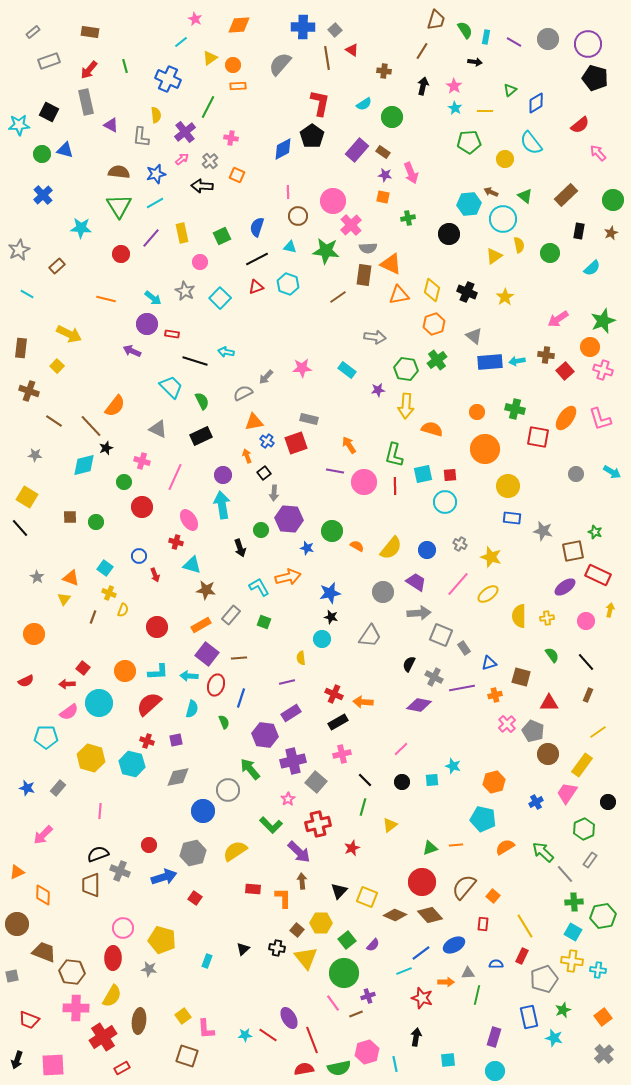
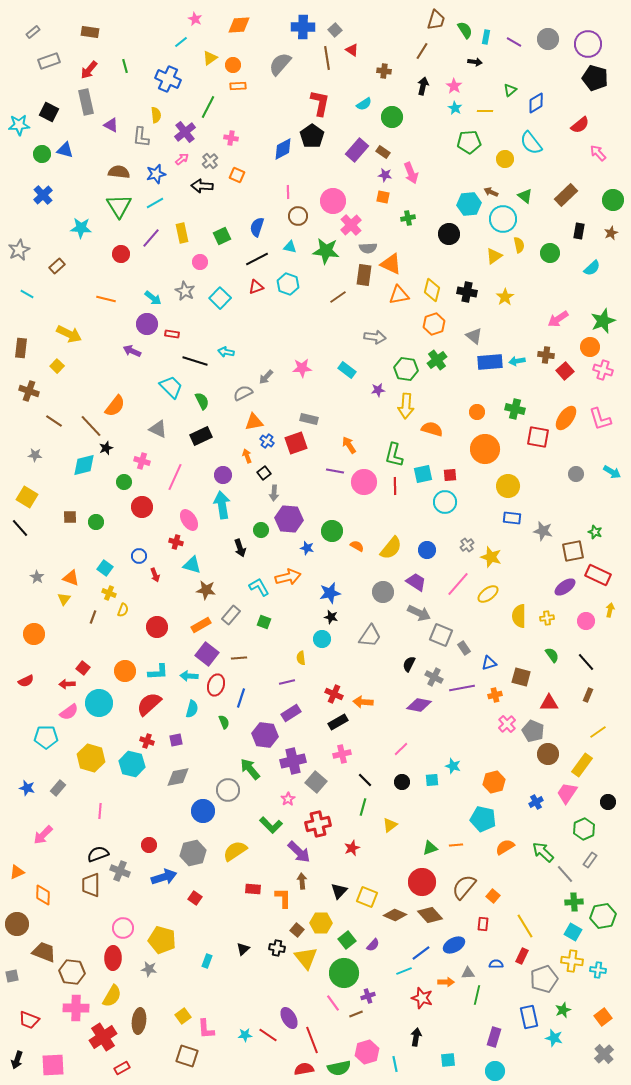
black cross at (467, 292): rotated 12 degrees counterclockwise
gray cross at (460, 544): moved 7 px right, 1 px down; rotated 24 degrees clockwise
gray arrow at (419, 613): rotated 30 degrees clockwise
